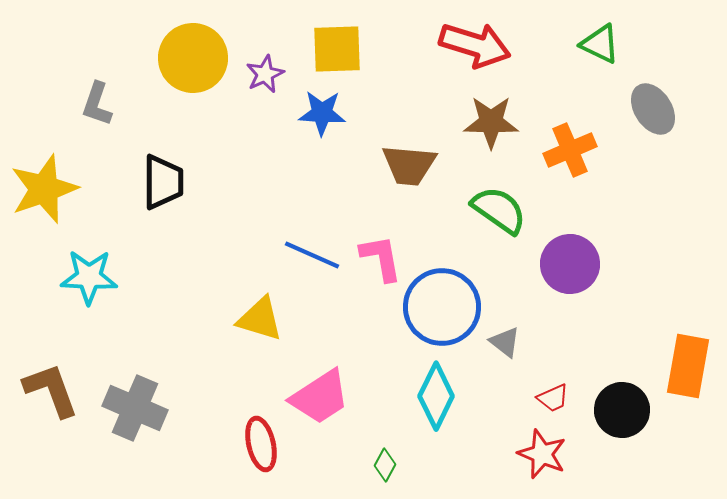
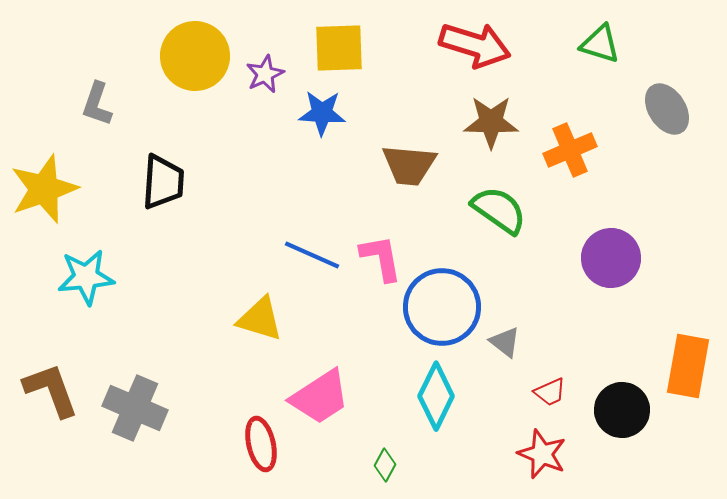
green triangle: rotated 9 degrees counterclockwise
yellow square: moved 2 px right, 1 px up
yellow circle: moved 2 px right, 2 px up
gray ellipse: moved 14 px right
black trapezoid: rotated 4 degrees clockwise
purple circle: moved 41 px right, 6 px up
cyan star: moved 3 px left; rotated 8 degrees counterclockwise
red trapezoid: moved 3 px left, 6 px up
